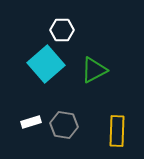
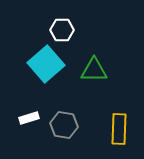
green triangle: rotated 28 degrees clockwise
white rectangle: moved 2 px left, 4 px up
yellow rectangle: moved 2 px right, 2 px up
